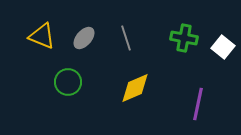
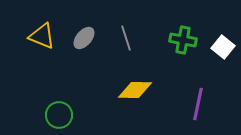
green cross: moved 1 px left, 2 px down
green circle: moved 9 px left, 33 px down
yellow diamond: moved 2 px down; rotated 24 degrees clockwise
